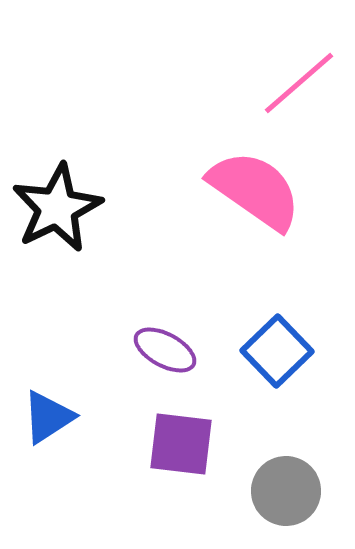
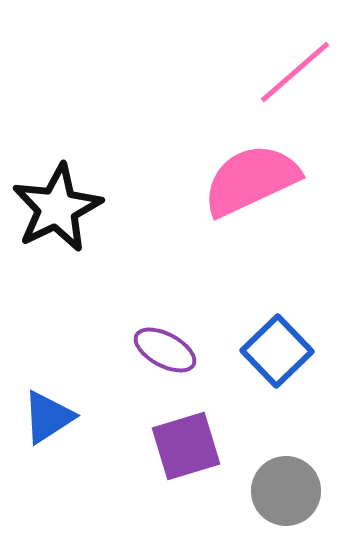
pink line: moved 4 px left, 11 px up
pink semicircle: moved 4 px left, 10 px up; rotated 60 degrees counterclockwise
purple square: moved 5 px right, 2 px down; rotated 24 degrees counterclockwise
